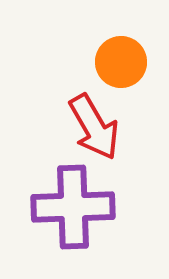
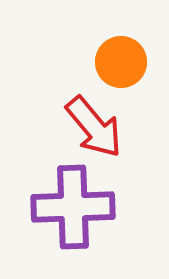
red arrow: rotated 10 degrees counterclockwise
